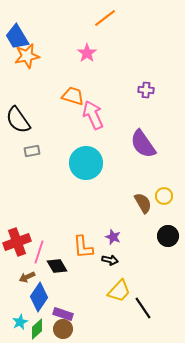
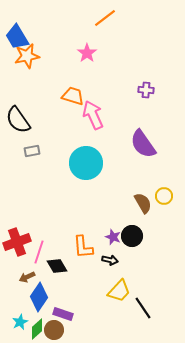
black circle: moved 36 px left
brown circle: moved 9 px left, 1 px down
